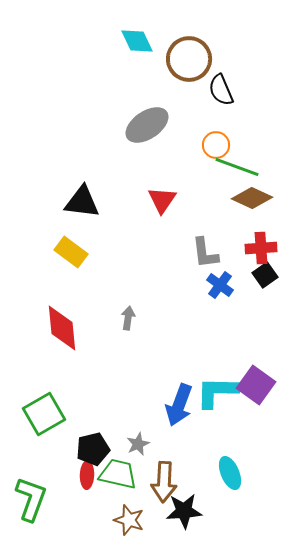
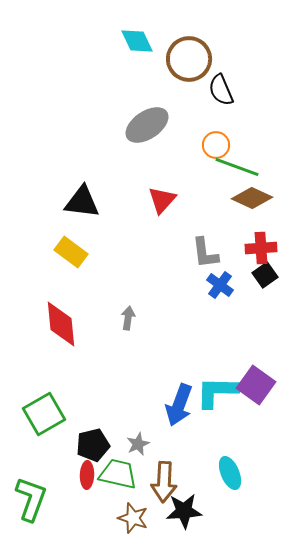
red triangle: rotated 8 degrees clockwise
red diamond: moved 1 px left, 4 px up
black pentagon: moved 4 px up
brown star: moved 4 px right, 2 px up
